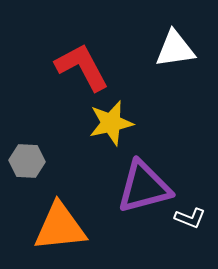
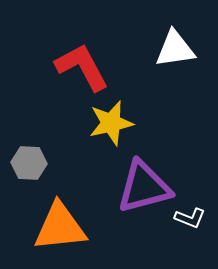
gray hexagon: moved 2 px right, 2 px down
